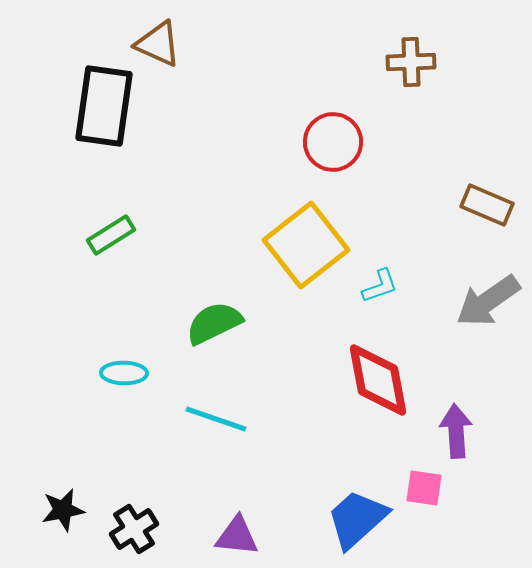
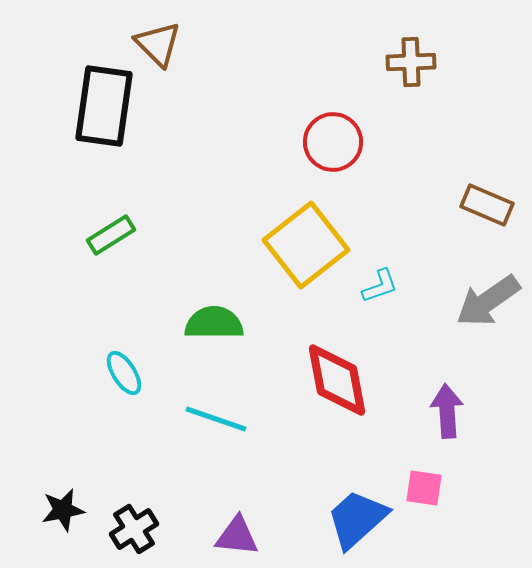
brown triangle: rotated 21 degrees clockwise
green semicircle: rotated 26 degrees clockwise
cyan ellipse: rotated 57 degrees clockwise
red diamond: moved 41 px left
purple arrow: moved 9 px left, 20 px up
